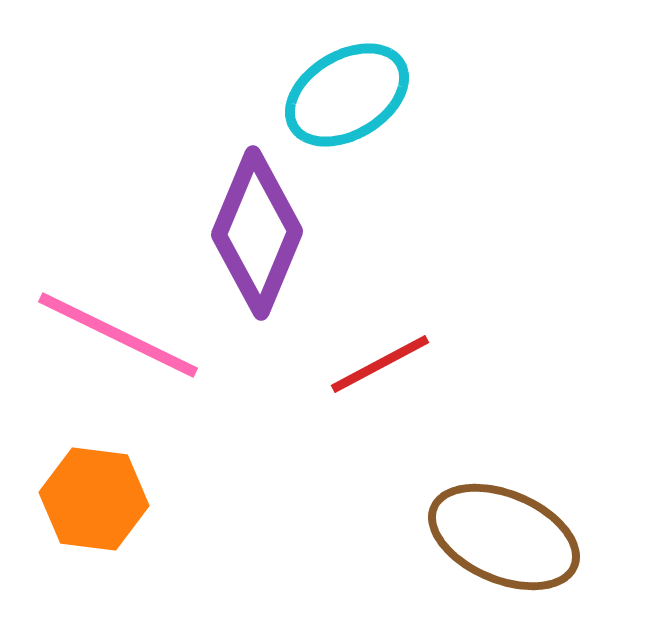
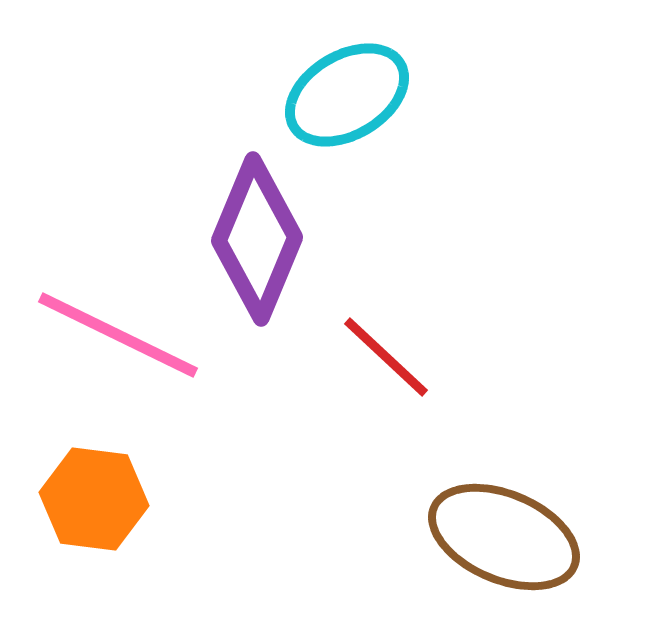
purple diamond: moved 6 px down
red line: moved 6 px right, 7 px up; rotated 71 degrees clockwise
